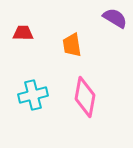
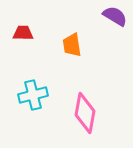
purple semicircle: moved 2 px up
pink diamond: moved 16 px down
